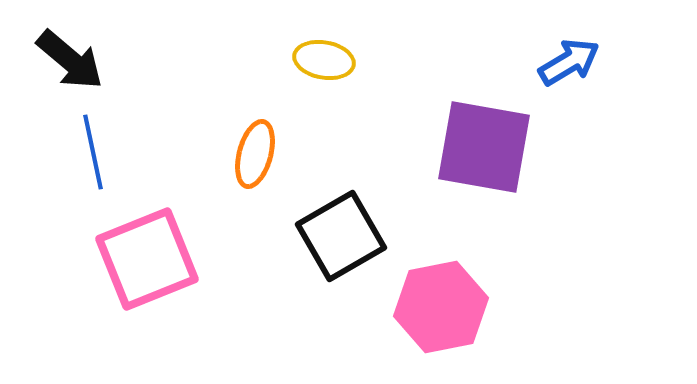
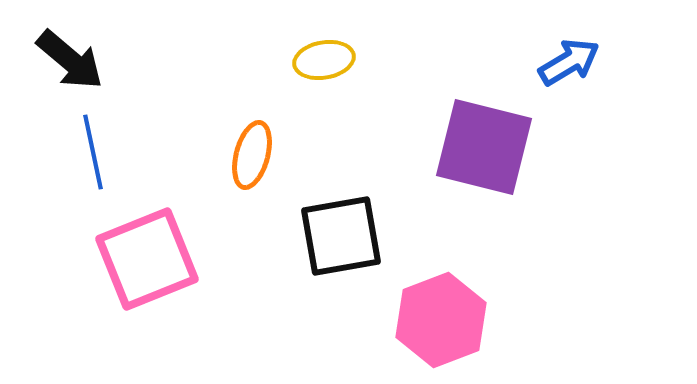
yellow ellipse: rotated 20 degrees counterclockwise
purple square: rotated 4 degrees clockwise
orange ellipse: moved 3 px left, 1 px down
black square: rotated 20 degrees clockwise
pink hexagon: moved 13 px down; rotated 10 degrees counterclockwise
